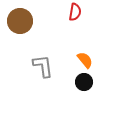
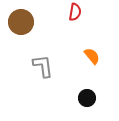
brown circle: moved 1 px right, 1 px down
orange semicircle: moved 7 px right, 4 px up
black circle: moved 3 px right, 16 px down
